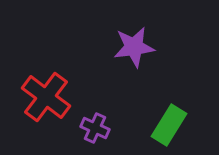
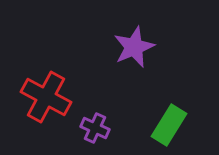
purple star: rotated 15 degrees counterclockwise
red cross: rotated 9 degrees counterclockwise
